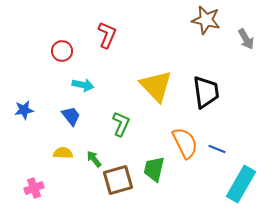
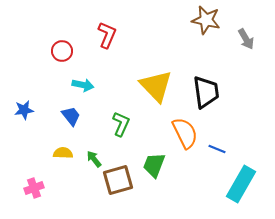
orange semicircle: moved 10 px up
green trapezoid: moved 4 px up; rotated 8 degrees clockwise
